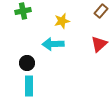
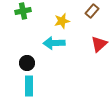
brown rectangle: moved 9 px left
cyan arrow: moved 1 px right, 1 px up
